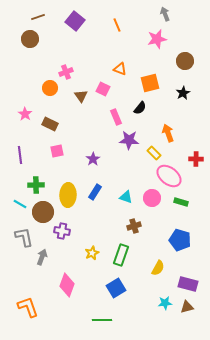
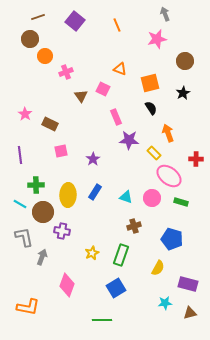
orange circle at (50, 88): moved 5 px left, 32 px up
black semicircle at (140, 108): moved 11 px right; rotated 72 degrees counterclockwise
pink square at (57, 151): moved 4 px right
blue pentagon at (180, 240): moved 8 px left, 1 px up
orange L-shape at (28, 307): rotated 120 degrees clockwise
brown triangle at (187, 307): moved 3 px right, 6 px down
